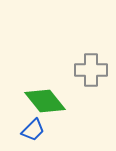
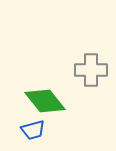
blue trapezoid: rotated 30 degrees clockwise
